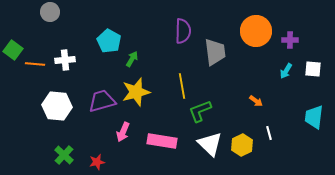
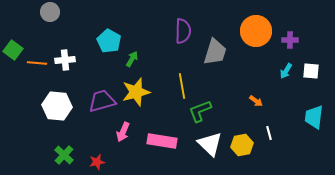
gray trapezoid: rotated 24 degrees clockwise
orange line: moved 2 px right, 1 px up
white square: moved 2 px left, 2 px down
yellow hexagon: rotated 15 degrees clockwise
